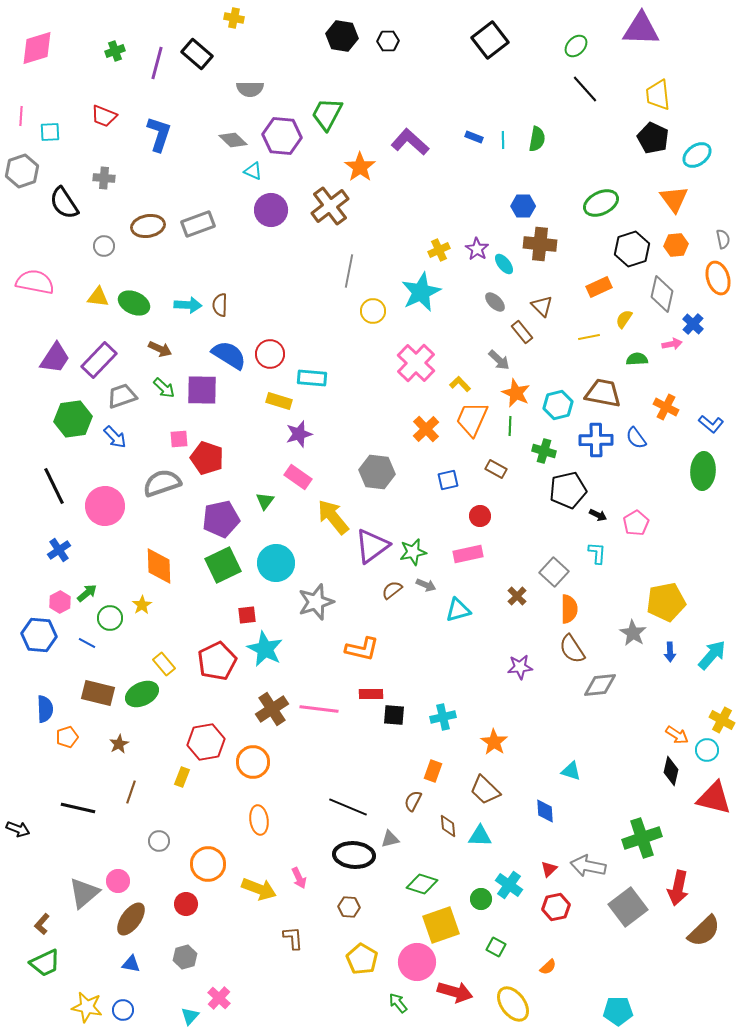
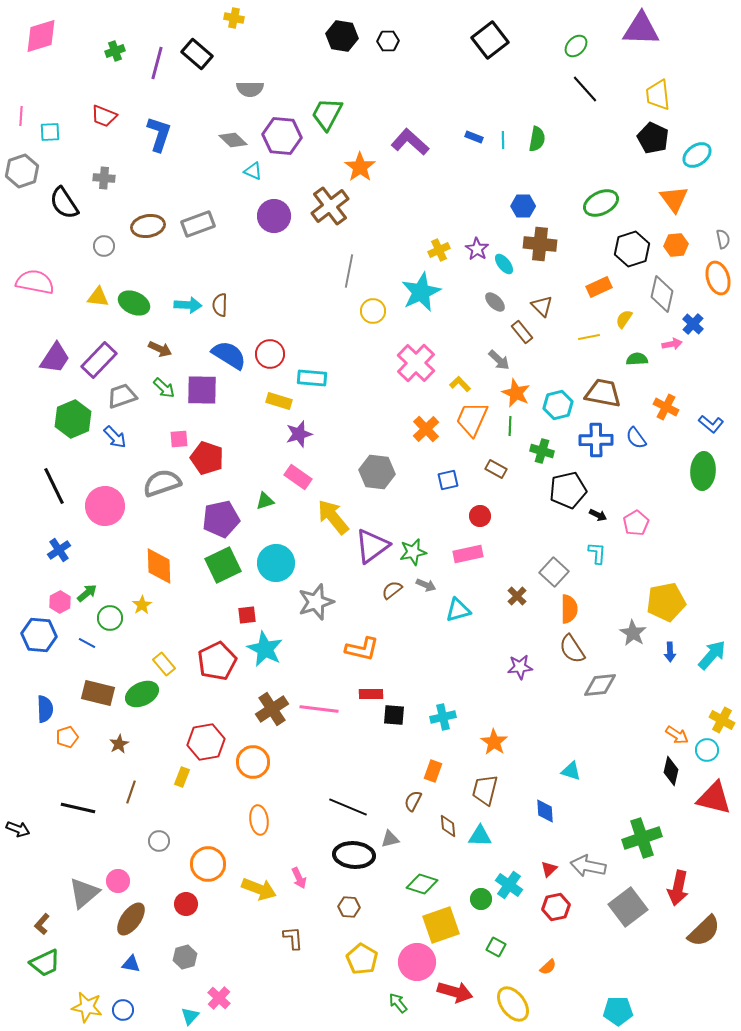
pink diamond at (37, 48): moved 4 px right, 12 px up
purple circle at (271, 210): moved 3 px right, 6 px down
green hexagon at (73, 419): rotated 15 degrees counterclockwise
green cross at (544, 451): moved 2 px left
green triangle at (265, 501): rotated 36 degrees clockwise
brown trapezoid at (485, 790): rotated 60 degrees clockwise
